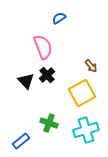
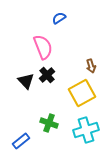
brown arrow: rotated 24 degrees clockwise
